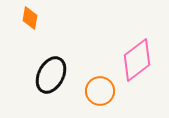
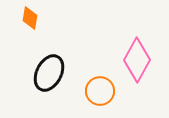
pink diamond: rotated 24 degrees counterclockwise
black ellipse: moved 2 px left, 2 px up
